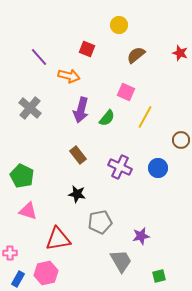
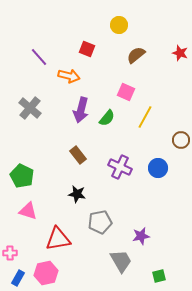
blue rectangle: moved 1 px up
